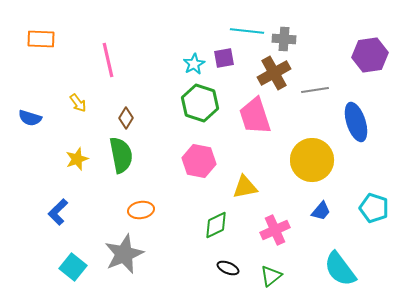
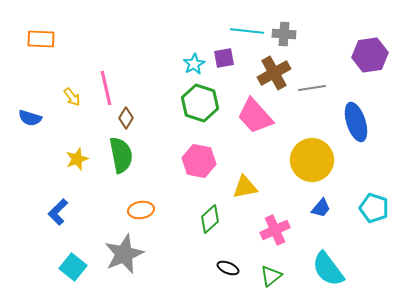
gray cross: moved 5 px up
pink line: moved 2 px left, 28 px down
gray line: moved 3 px left, 2 px up
yellow arrow: moved 6 px left, 6 px up
pink trapezoid: rotated 24 degrees counterclockwise
blue trapezoid: moved 3 px up
green diamond: moved 6 px left, 6 px up; rotated 16 degrees counterclockwise
cyan semicircle: moved 12 px left
